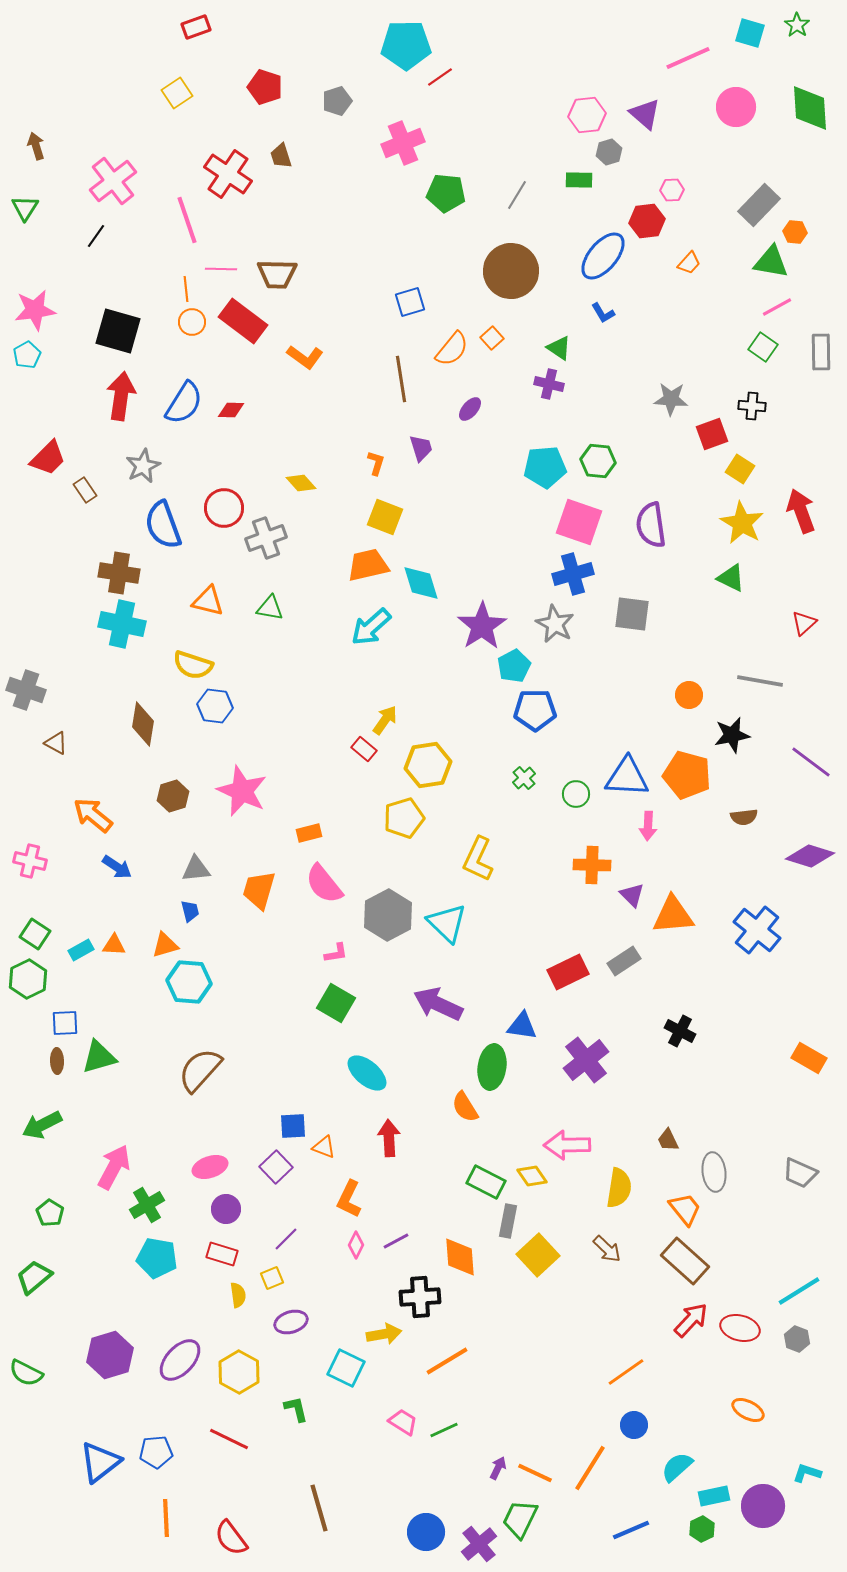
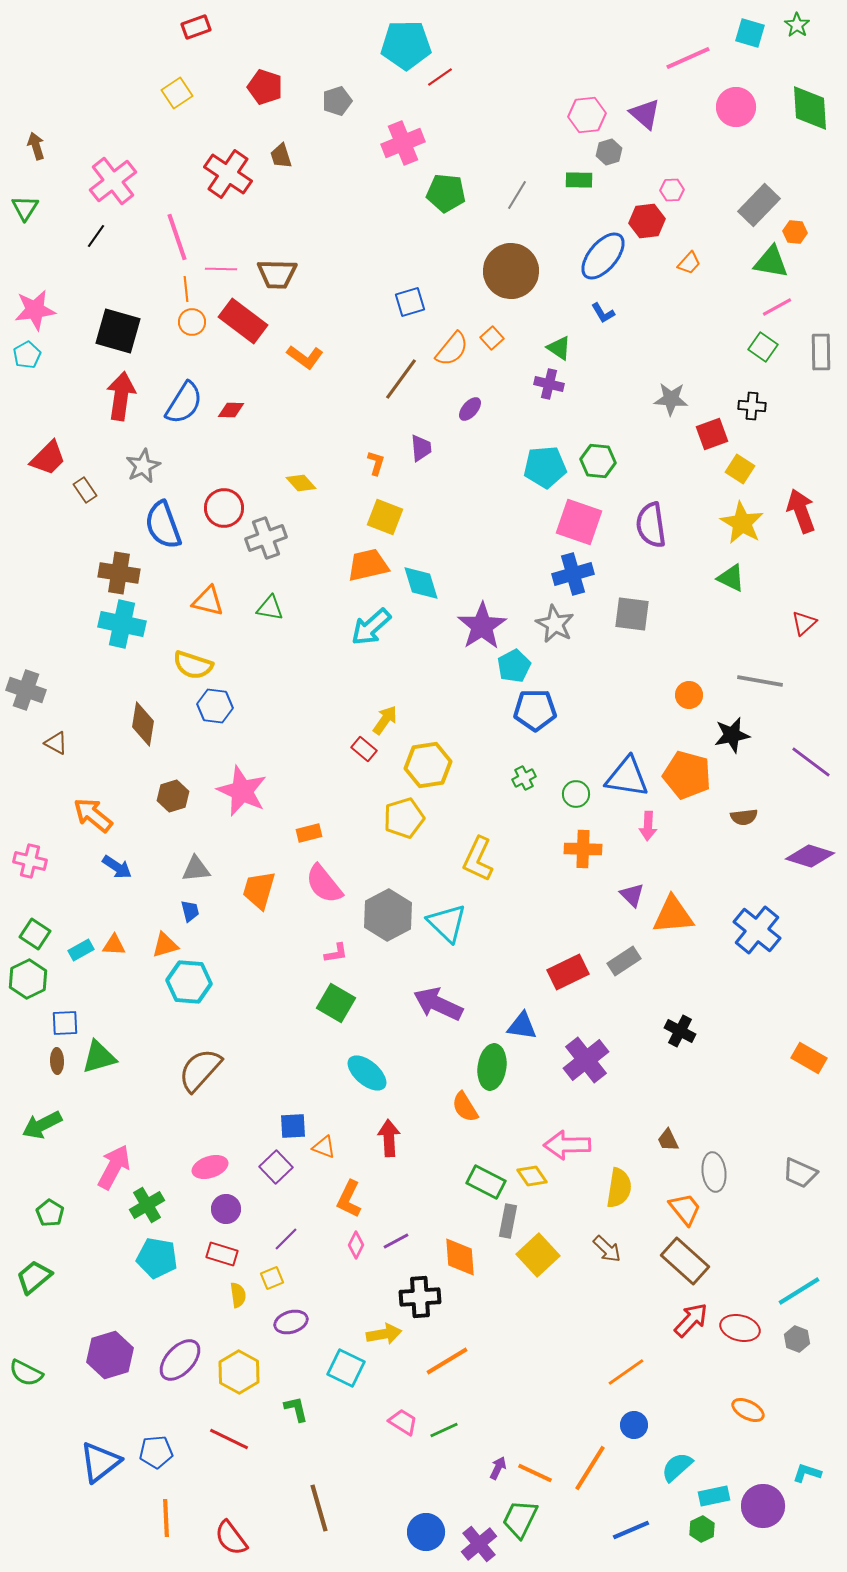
pink line at (187, 220): moved 10 px left, 17 px down
brown line at (401, 379): rotated 45 degrees clockwise
purple trapezoid at (421, 448): rotated 12 degrees clockwise
blue triangle at (627, 777): rotated 6 degrees clockwise
green cross at (524, 778): rotated 15 degrees clockwise
orange cross at (592, 865): moved 9 px left, 16 px up
